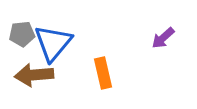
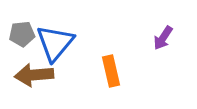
purple arrow: rotated 15 degrees counterclockwise
blue triangle: moved 2 px right
orange rectangle: moved 8 px right, 2 px up
